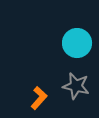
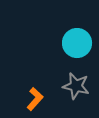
orange L-shape: moved 4 px left, 1 px down
